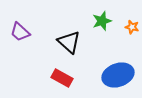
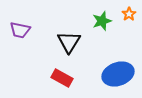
orange star: moved 3 px left, 13 px up; rotated 24 degrees clockwise
purple trapezoid: moved 2 px up; rotated 30 degrees counterclockwise
black triangle: rotated 20 degrees clockwise
blue ellipse: moved 1 px up
